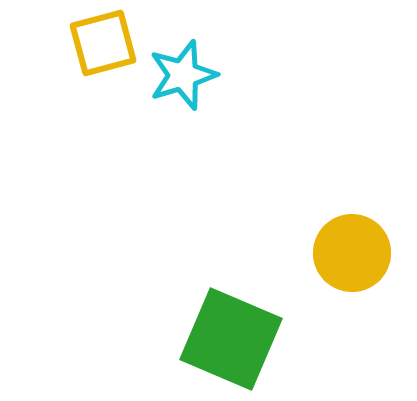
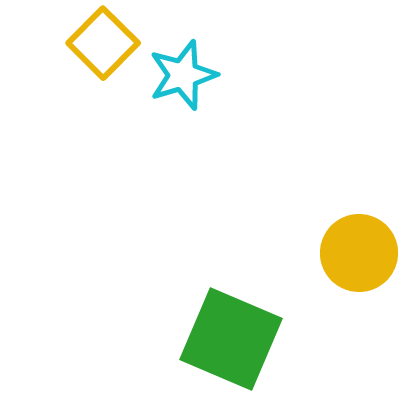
yellow square: rotated 30 degrees counterclockwise
yellow circle: moved 7 px right
